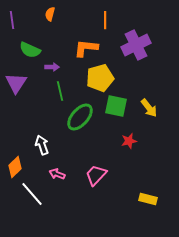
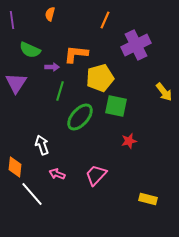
orange line: rotated 24 degrees clockwise
orange L-shape: moved 10 px left, 6 px down
green line: rotated 30 degrees clockwise
yellow arrow: moved 15 px right, 16 px up
orange diamond: rotated 40 degrees counterclockwise
